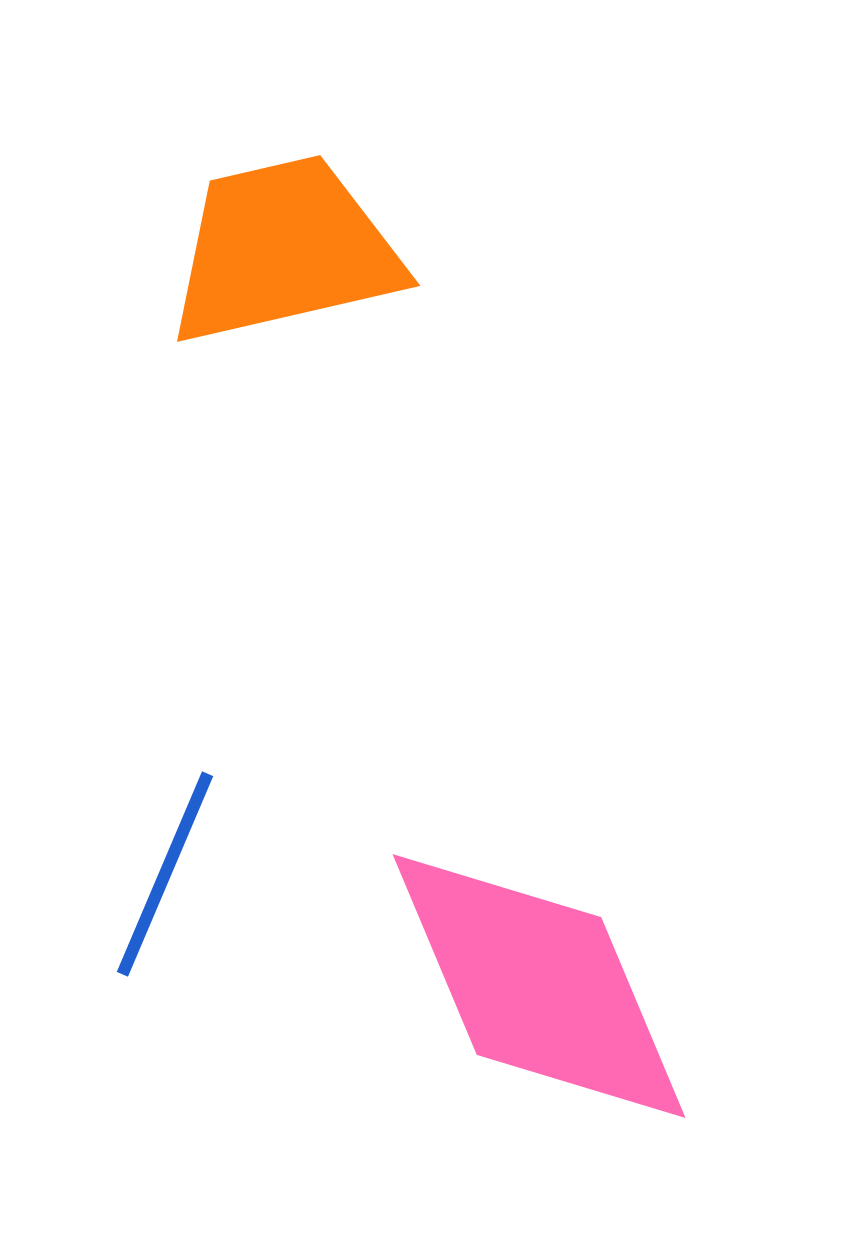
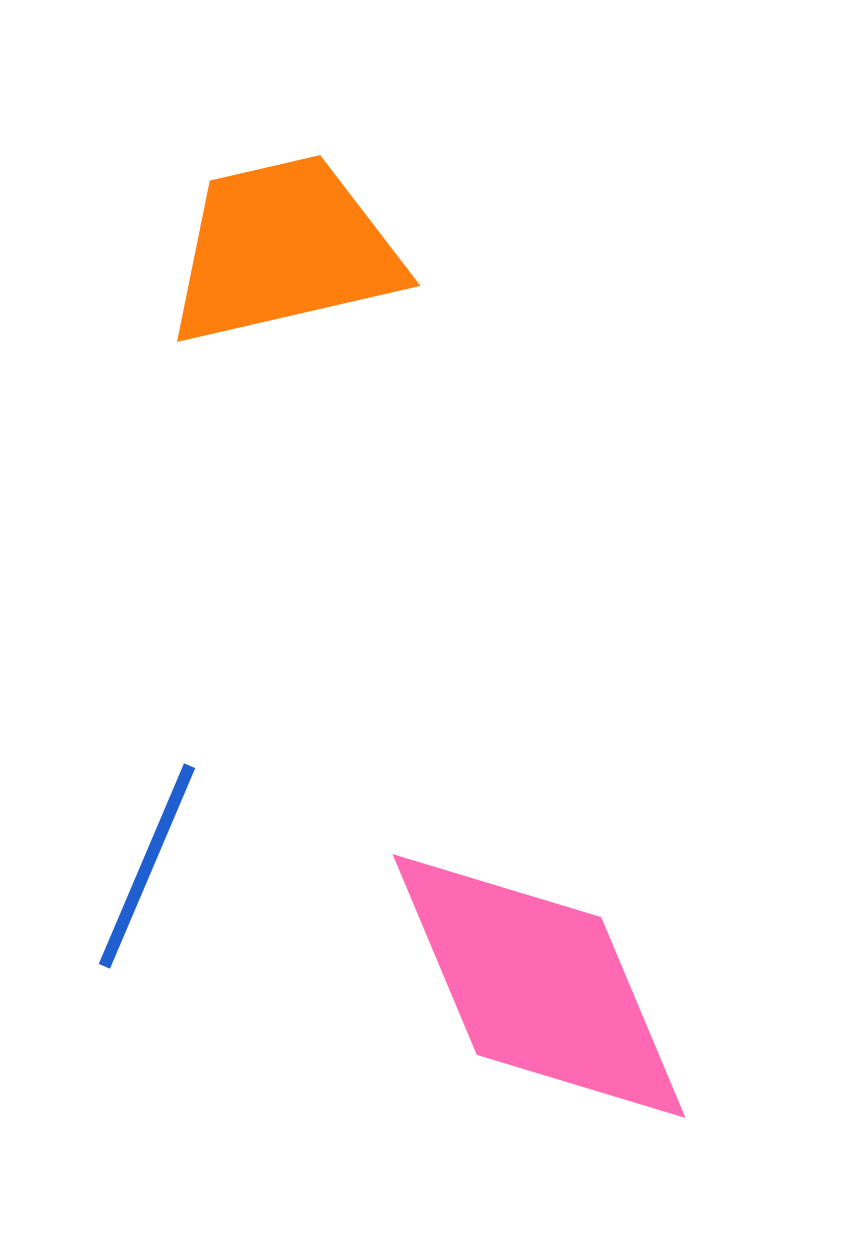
blue line: moved 18 px left, 8 px up
